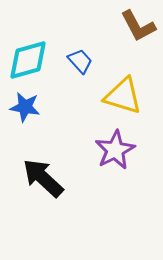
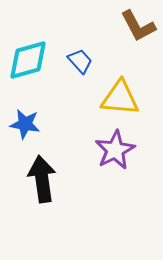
yellow triangle: moved 3 px left, 2 px down; rotated 12 degrees counterclockwise
blue star: moved 17 px down
black arrow: moved 1 px left, 1 px down; rotated 39 degrees clockwise
